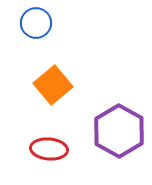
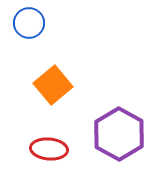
blue circle: moved 7 px left
purple hexagon: moved 3 px down
